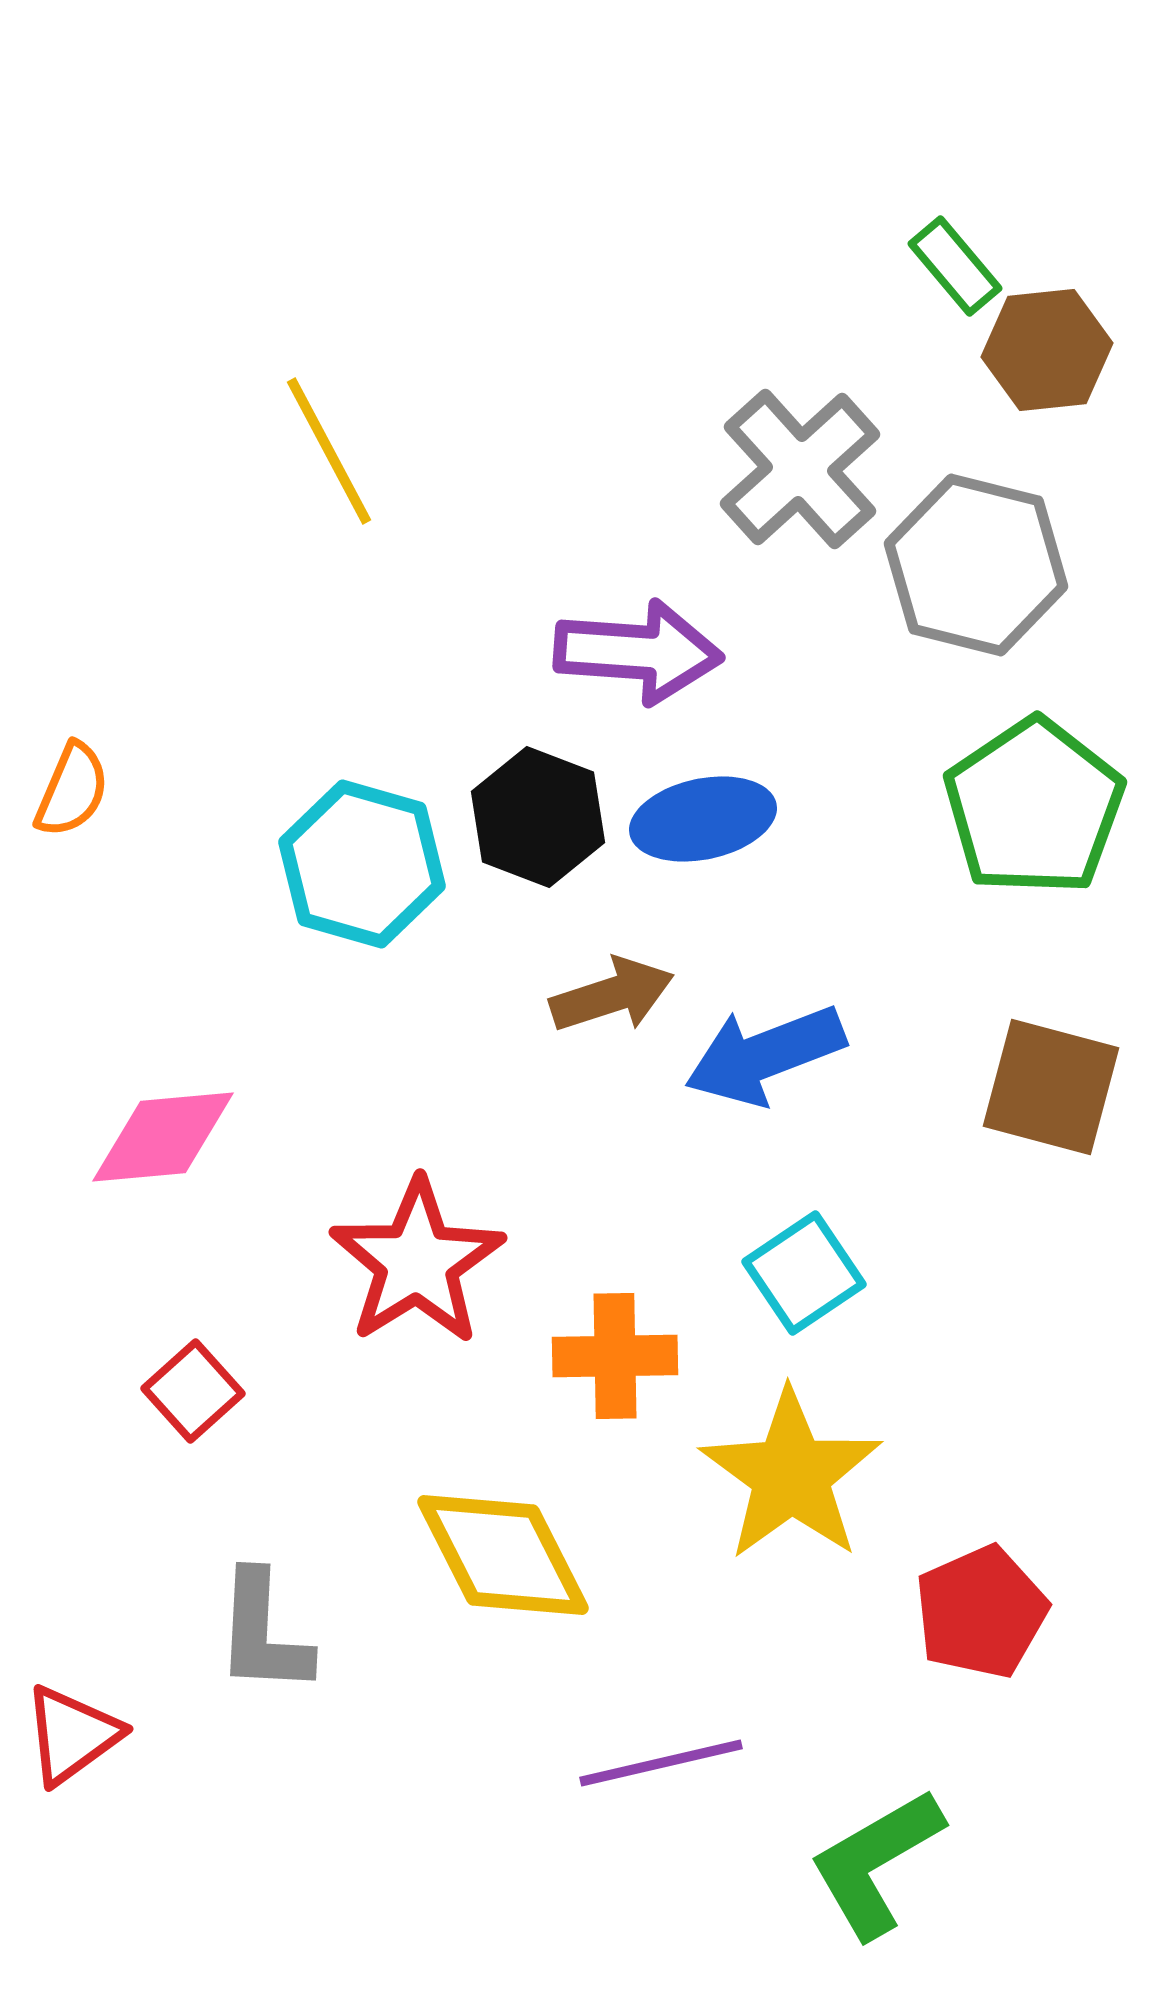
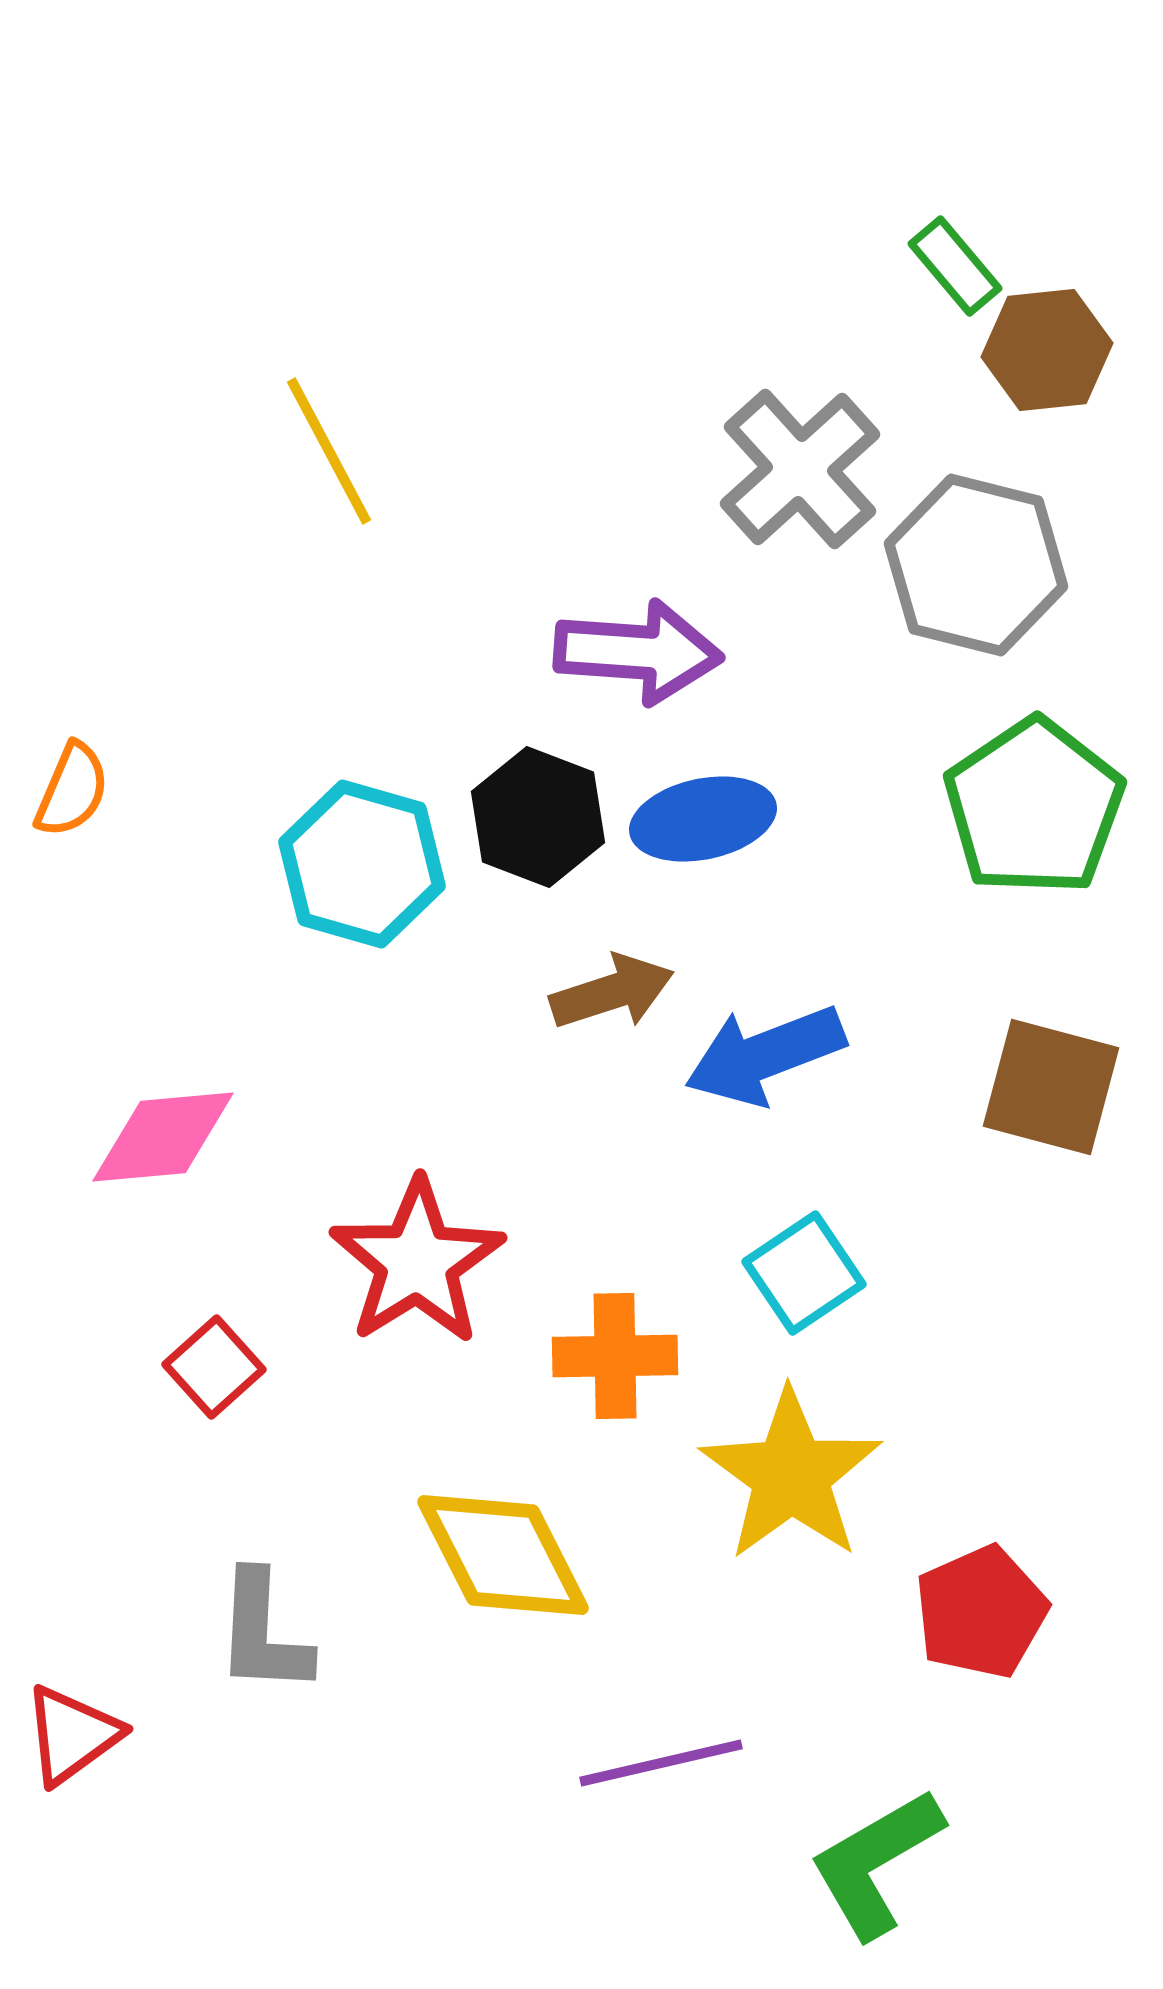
brown arrow: moved 3 px up
red square: moved 21 px right, 24 px up
